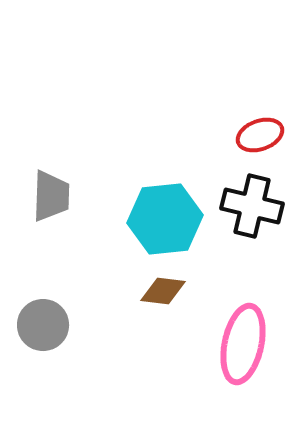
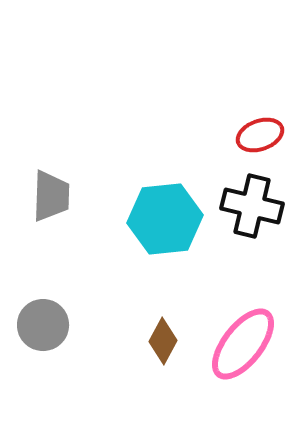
brown diamond: moved 50 px down; rotated 69 degrees counterclockwise
pink ellipse: rotated 26 degrees clockwise
